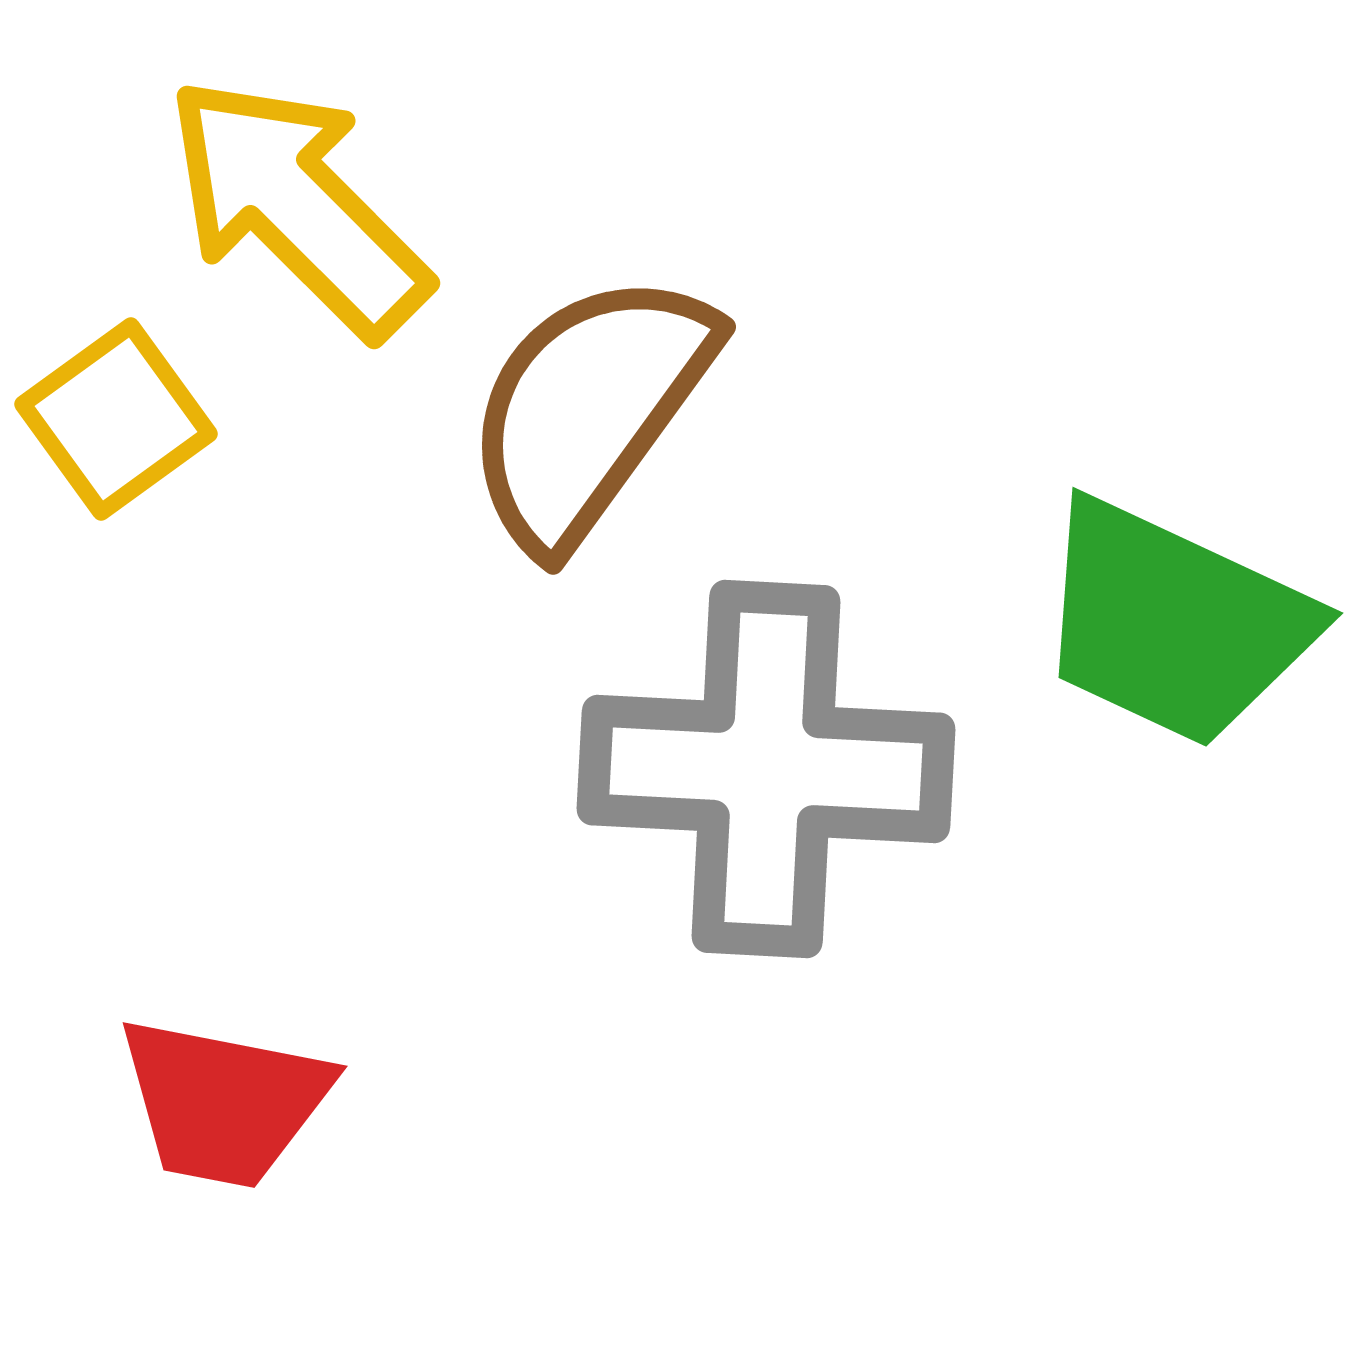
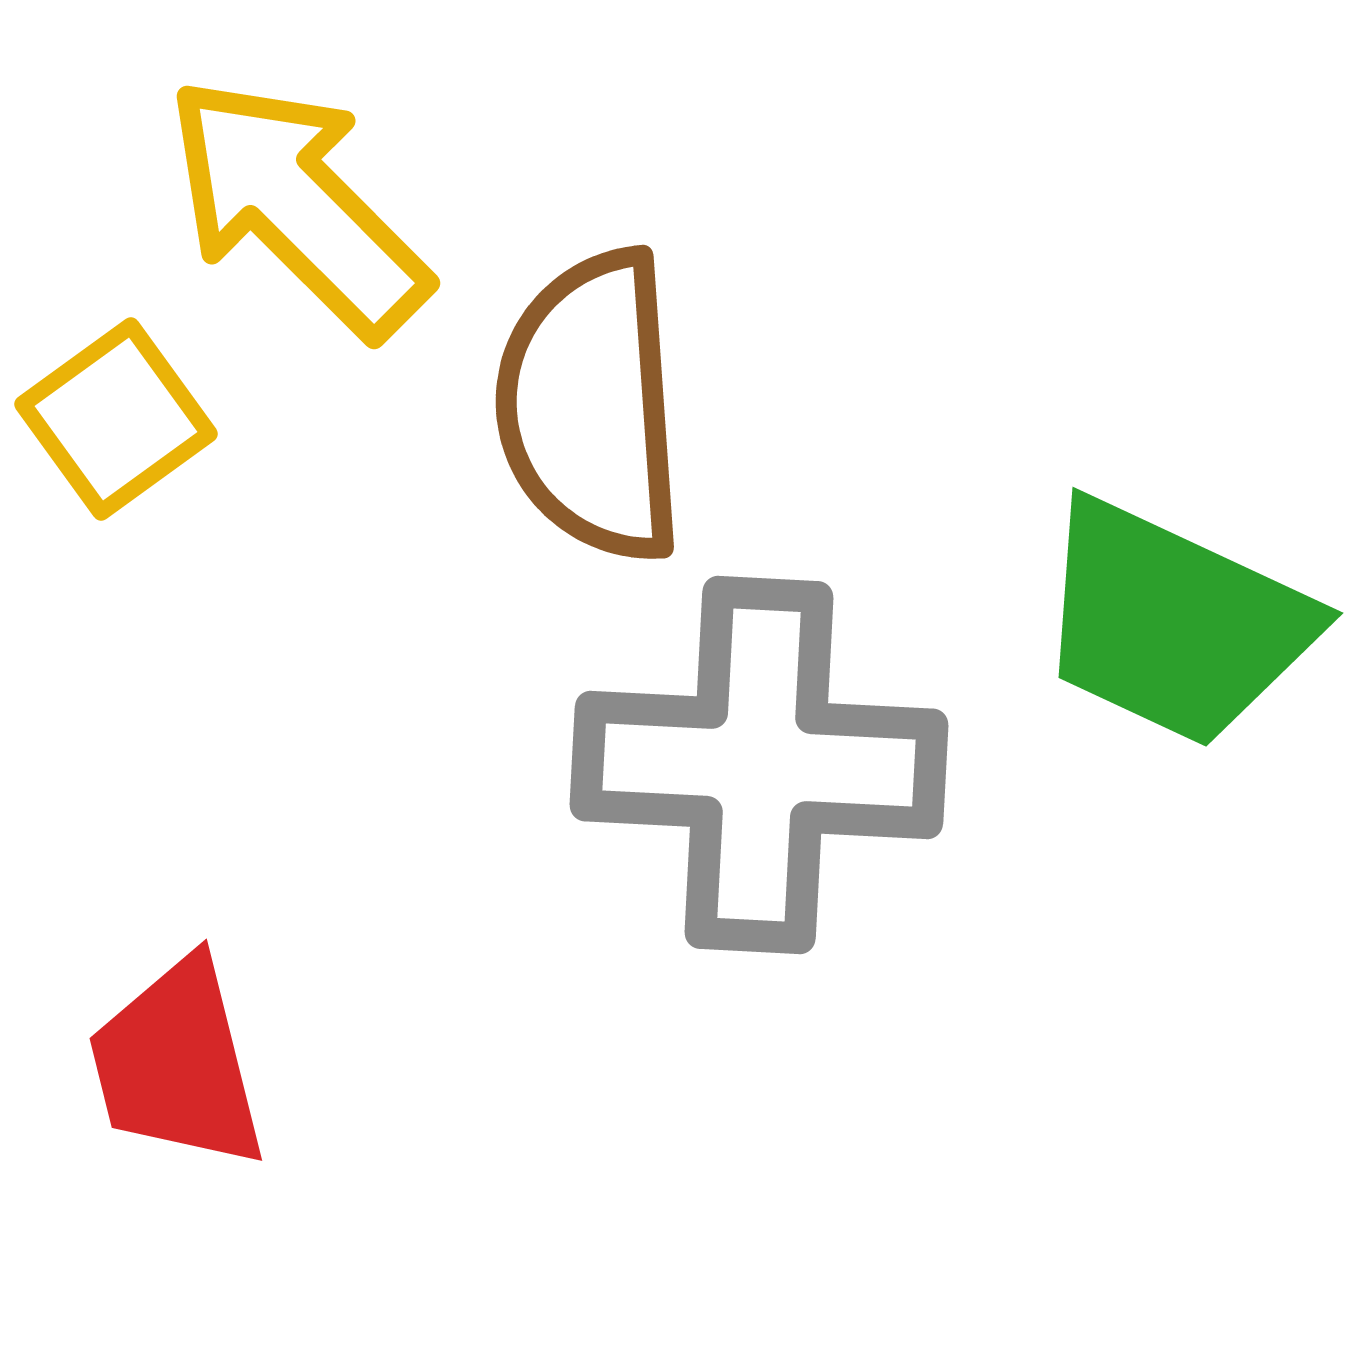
brown semicircle: moved 2 px right, 3 px up; rotated 40 degrees counterclockwise
gray cross: moved 7 px left, 4 px up
red trapezoid: moved 47 px left, 38 px up; rotated 65 degrees clockwise
